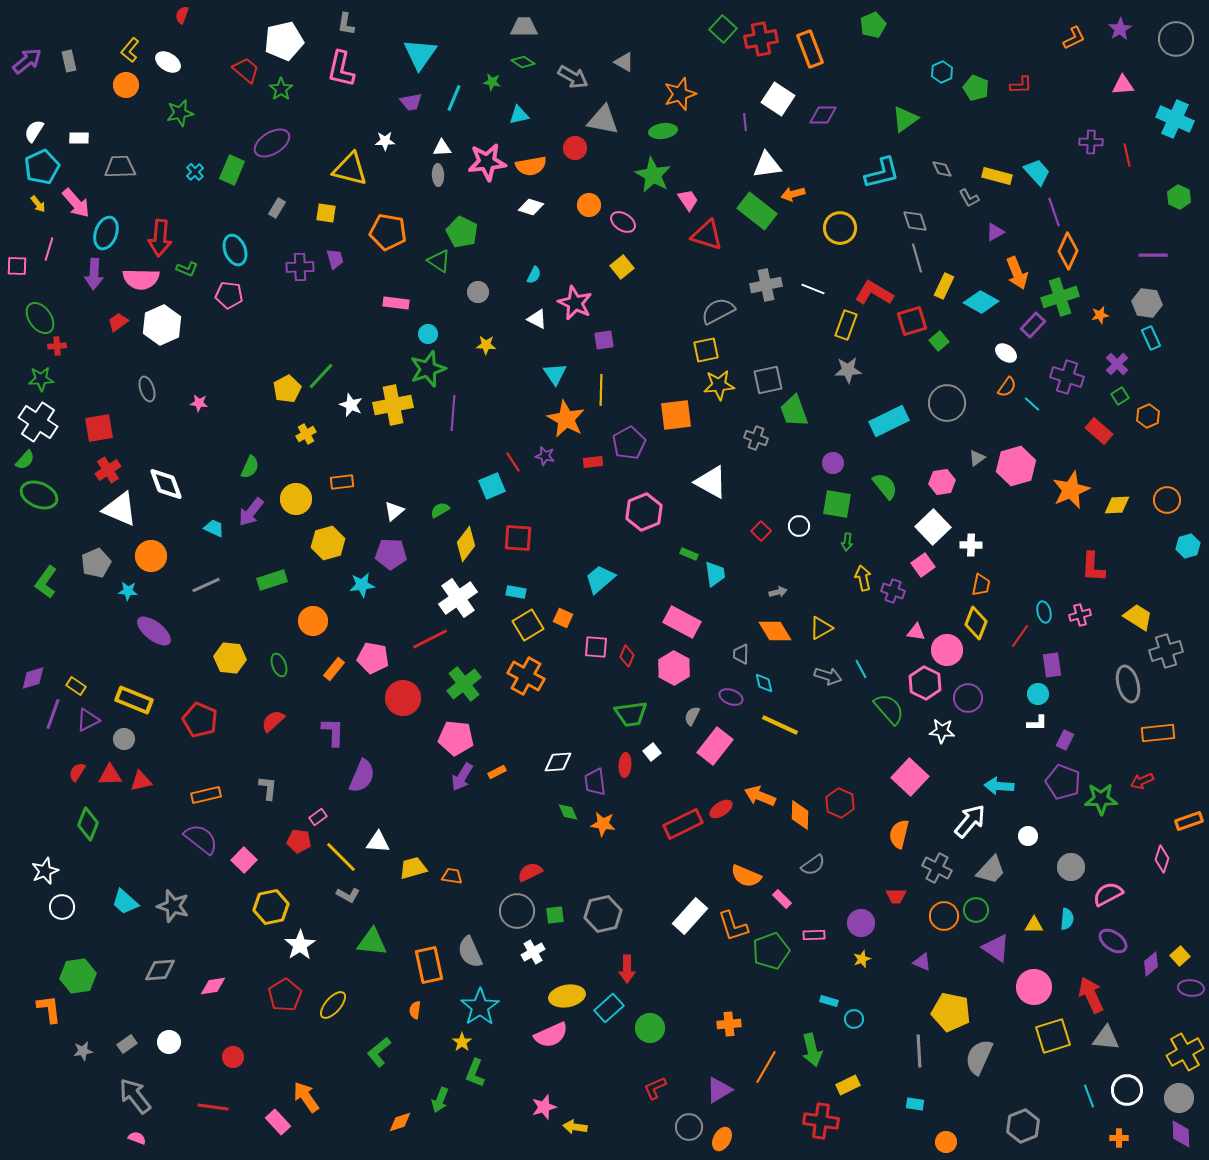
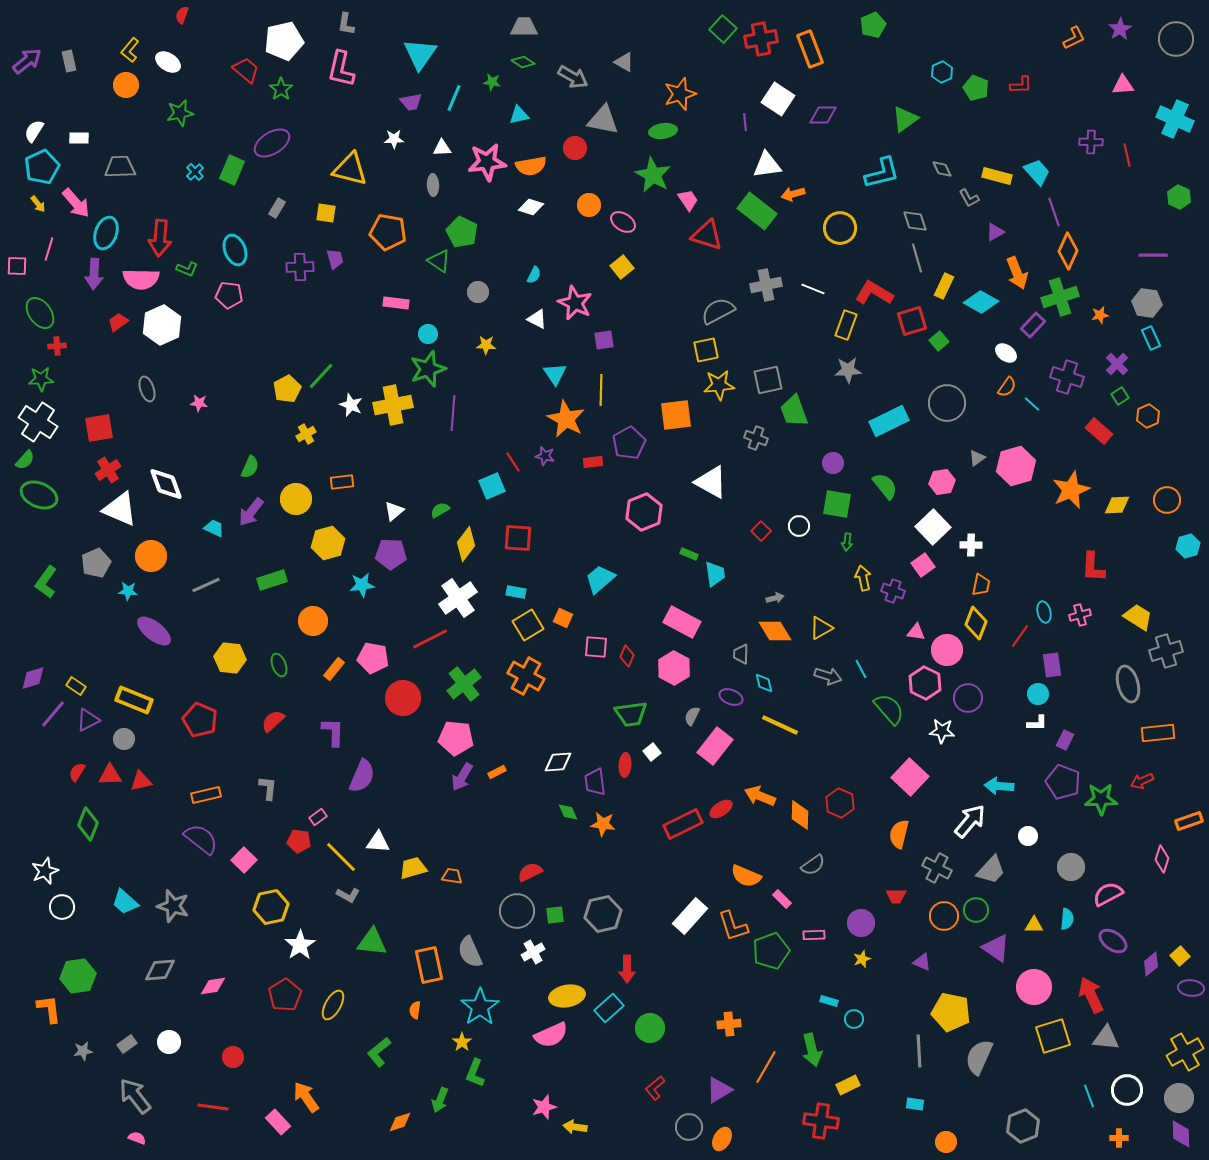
white star at (385, 141): moved 9 px right, 2 px up
gray ellipse at (438, 175): moved 5 px left, 10 px down
green ellipse at (40, 318): moved 5 px up
gray arrow at (778, 592): moved 3 px left, 6 px down
purple line at (53, 714): rotated 20 degrees clockwise
yellow ellipse at (333, 1005): rotated 12 degrees counterclockwise
red L-shape at (655, 1088): rotated 15 degrees counterclockwise
